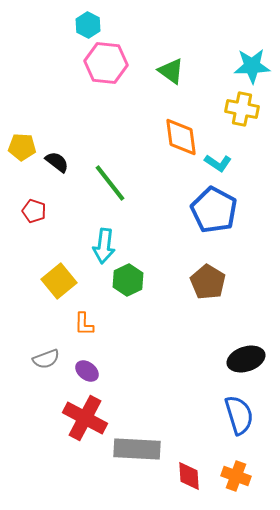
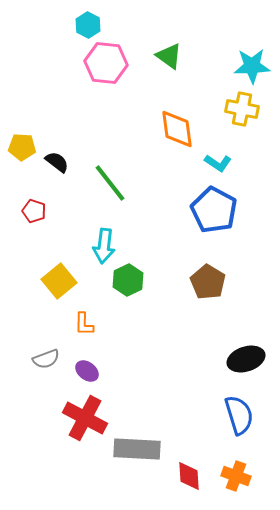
green triangle: moved 2 px left, 15 px up
orange diamond: moved 4 px left, 8 px up
